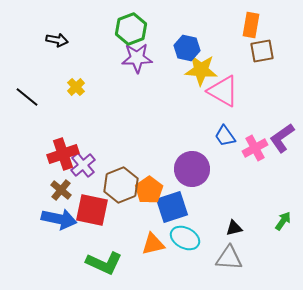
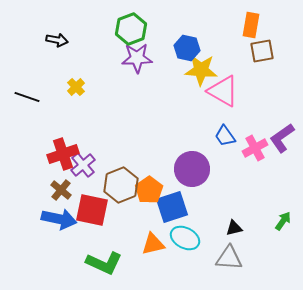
black line: rotated 20 degrees counterclockwise
